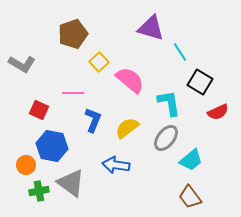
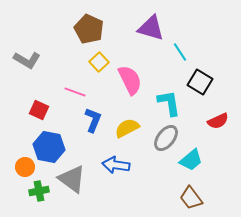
brown pentagon: moved 16 px right, 5 px up; rotated 28 degrees counterclockwise
gray L-shape: moved 5 px right, 4 px up
pink semicircle: rotated 24 degrees clockwise
pink line: moved 2 px right, 1 px up; rotated 20 degrees clockwise
red semicircle: moved 9 px down
yellow semicircle: rotated 10 degrees clockwise
blue hexagon: moved 3 px left, 1 px down
orange circle: moved 1 px left, 2 px down
gray triangle: moved 1 px right, 4 px up
brown trapezoid: moved 1 px right, 1 px down
